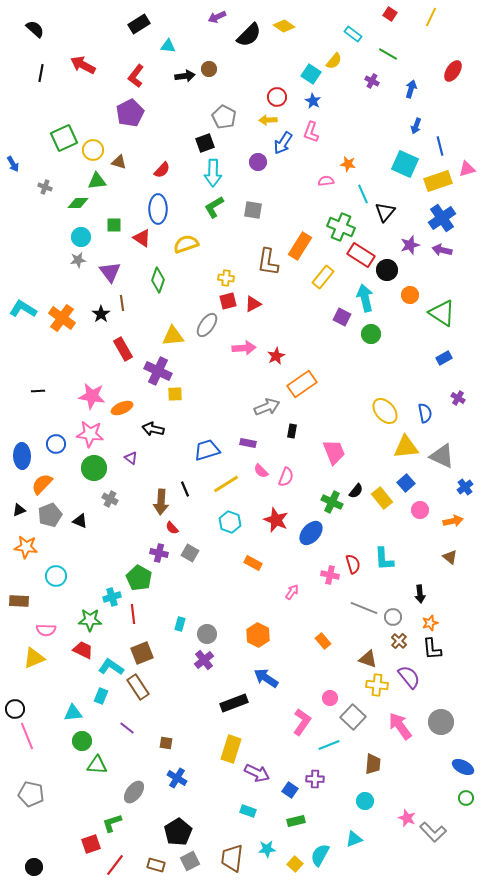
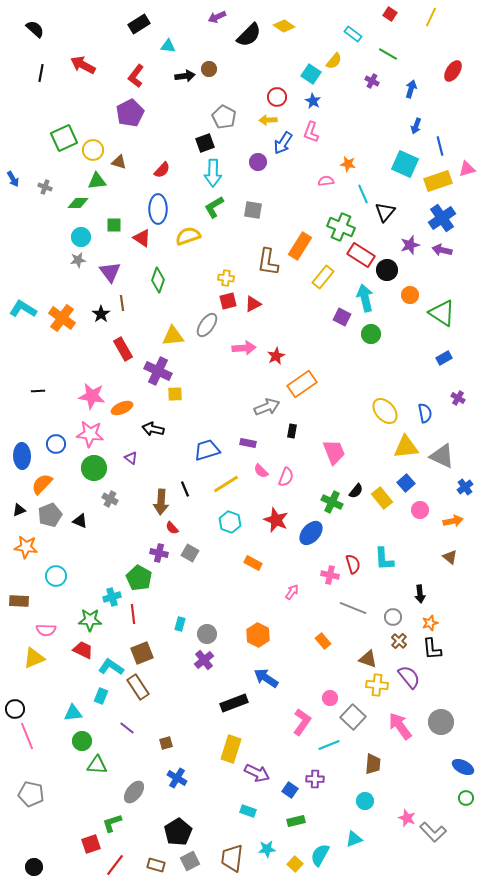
blue arrow at (13, 164): moved 15 px down
yellow semicircle at (186, 244): moved 2 px right, 8 px up
gray line at (364, 608): moved 11 px left
brown square at (166, 743): rotated 24 degrees counterclockwise
